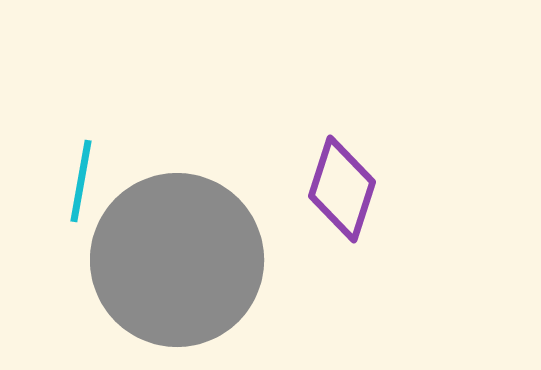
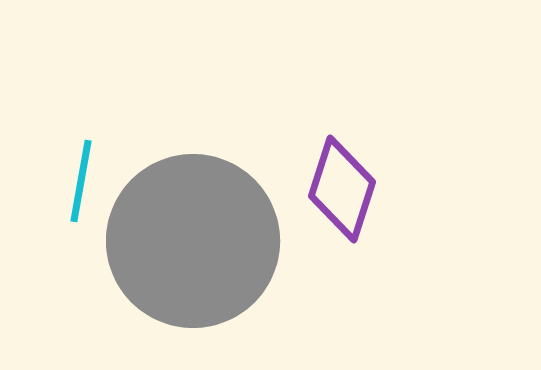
gray circle: moved 16 px right, 19 px up
